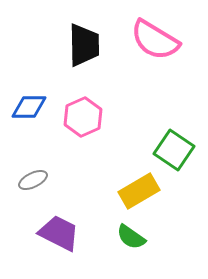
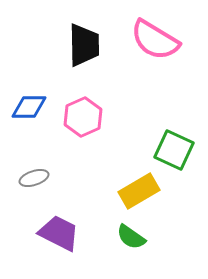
green square: rotated 9 degrees counterclockwise
gray ellipse: moved 1 px right, 2 px up; rotated 8 degrees clockwise
